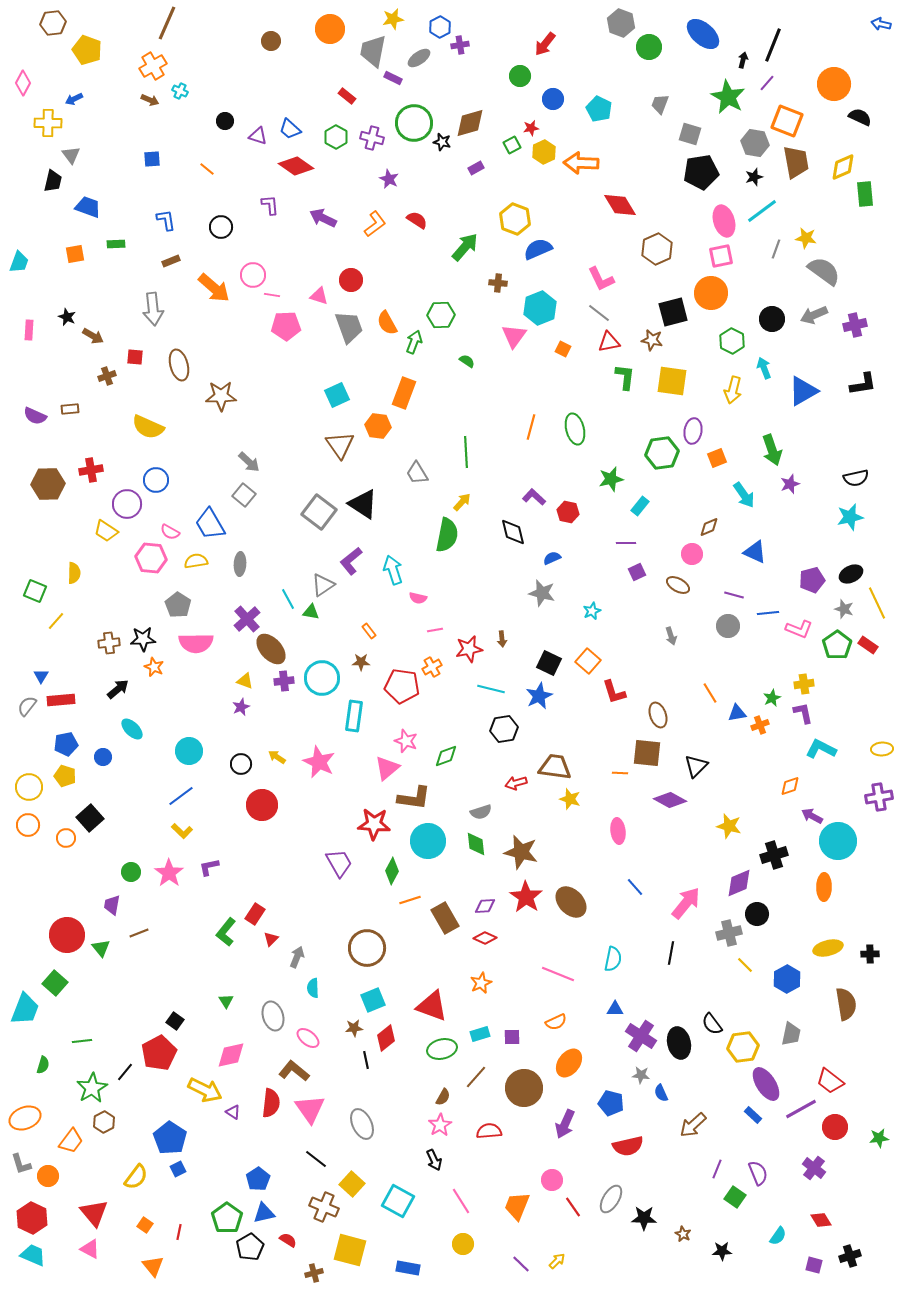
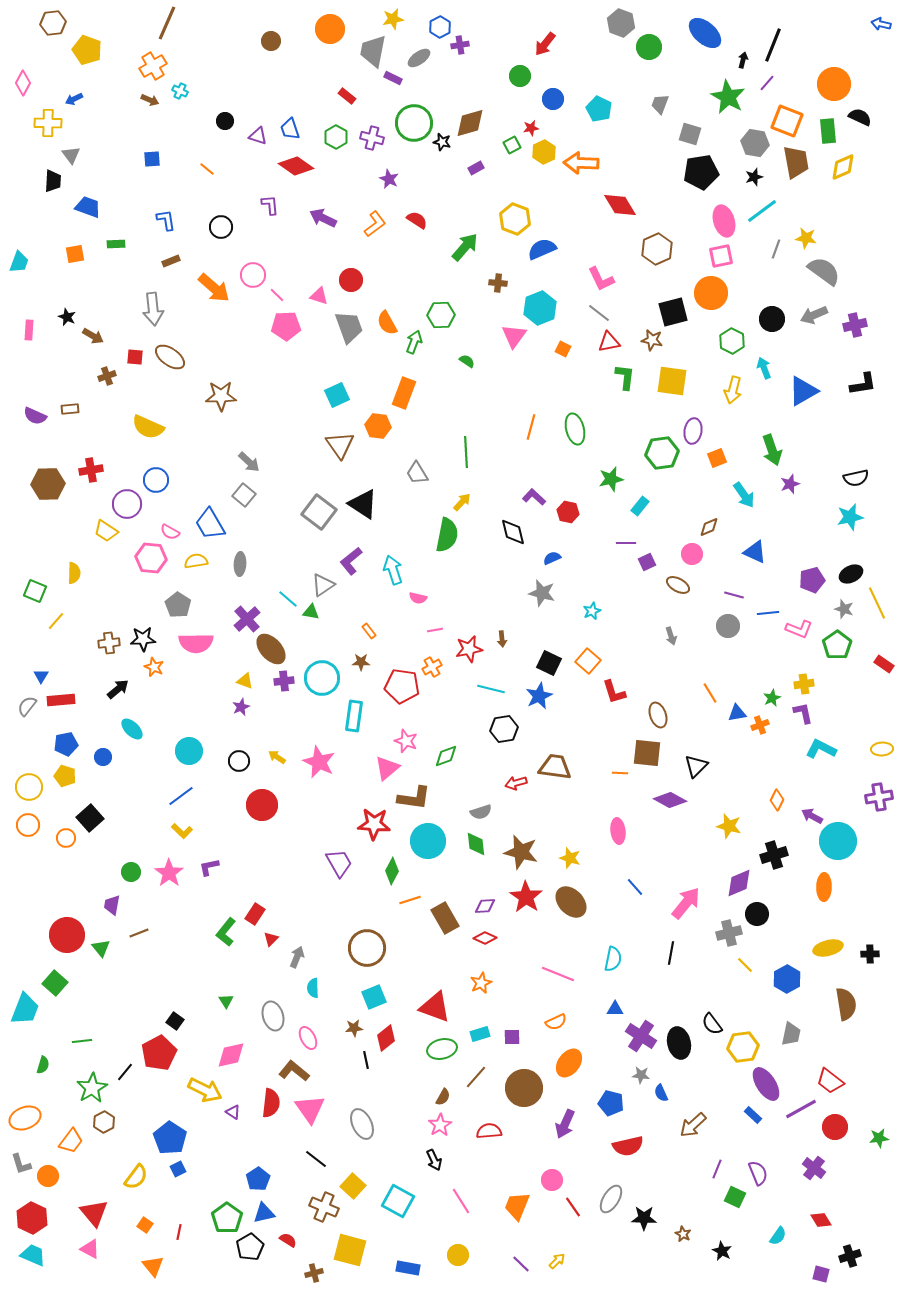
blue ellipse at (703, 34): moved 2 px right, 1 px up
blue trapezoid at (290, 129): rotated 30 degrees clockwise
black trapezoid at (53, 181): rotated 10 degrees counterclockwise
green rectangle at (865, 194): moved 37 px left, 63 px up
blue semicircle at (538, 249): moved 4 px right
pink line at (272, 295): moved 5 px right; rotated 35 degrees clockwise
brown ellipse at (179, 365): moved 9 px left, 8 px up; rotated 40 degrees counterclockwise
purple square at (637, 572): moved 10 px right, 10 px up
cyan line at (288, 599): rotated 20 degrees counterclockwise
red rectangle at (868, 645): moved 16 px right, 19 px down
black circle at (241, 764): moved 2 px left, 3 px up
orange diamond at (790, 786): moved 13 px left, 14 px down; rotated 45 degrees counterclockwise
yellow star at (570, 799): moved 59 px down
cyan square at (373, 1000): moved 1 px right, 3 px up
red triangle at (432, 1006): moved 3 px right, 1 px down
pink ellipse at (308, 1038): rotated 25 degrees clockwise
yellow square at (352, 1184): moved 1 px right, 2 px down
green square at (735, 1197): rotated 10 degrees counterclockwise
yellow circle at (463, 1244): moved 5 px left, 11 px down
black star at (722, 1251): rotated 30 degrees clockwise
purple square at (814, 1265): moved 7 px right, 9 px down
